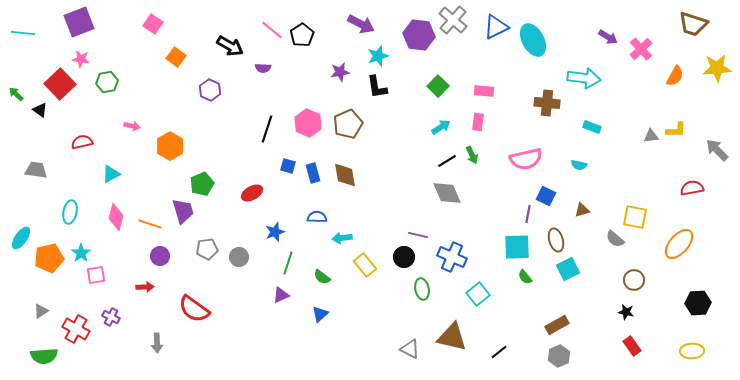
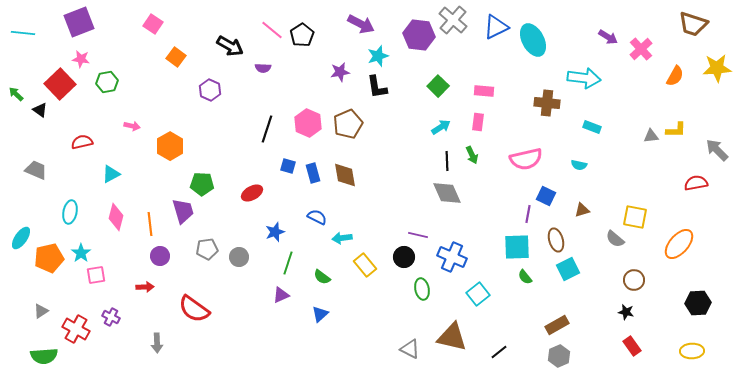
black line at (447, 161): rotated 60 degrees counterclockwise
gray trapezoid at (36, 170): rotated 15 degrees clockwise
green pentagon at (202, 184): rotated 25 degrees clockwise
red semicircle at (692, 188): moved 4 px right, 5 px up
blue semicircle at (317, 217): rotated 24 degrees clockwise
orange line at (150, 224): rotated 65 degrees clockwise
